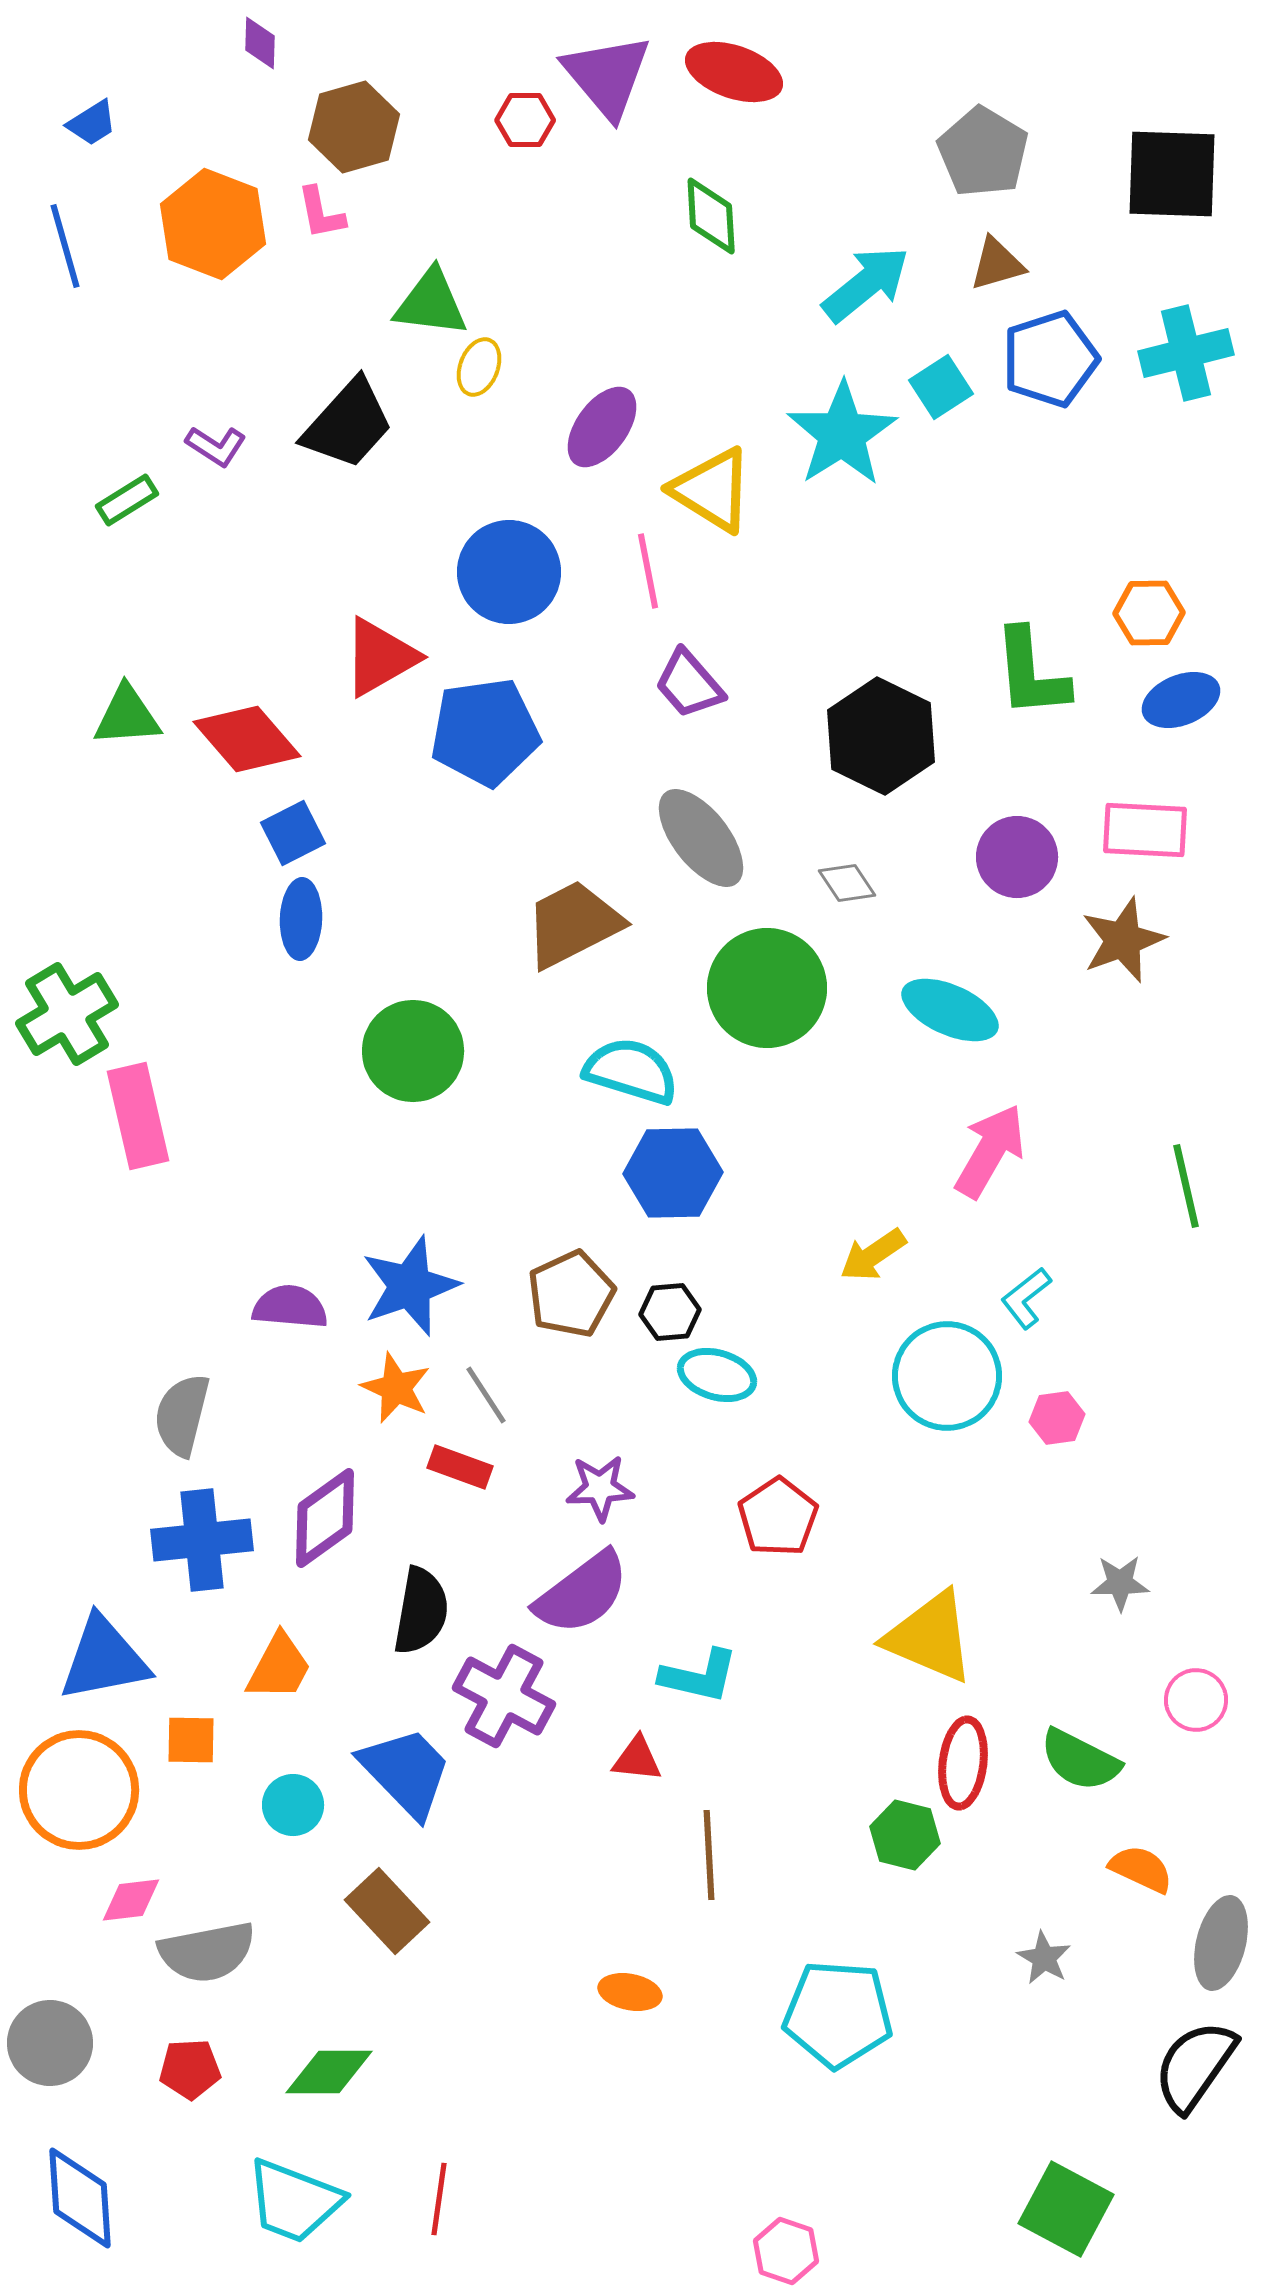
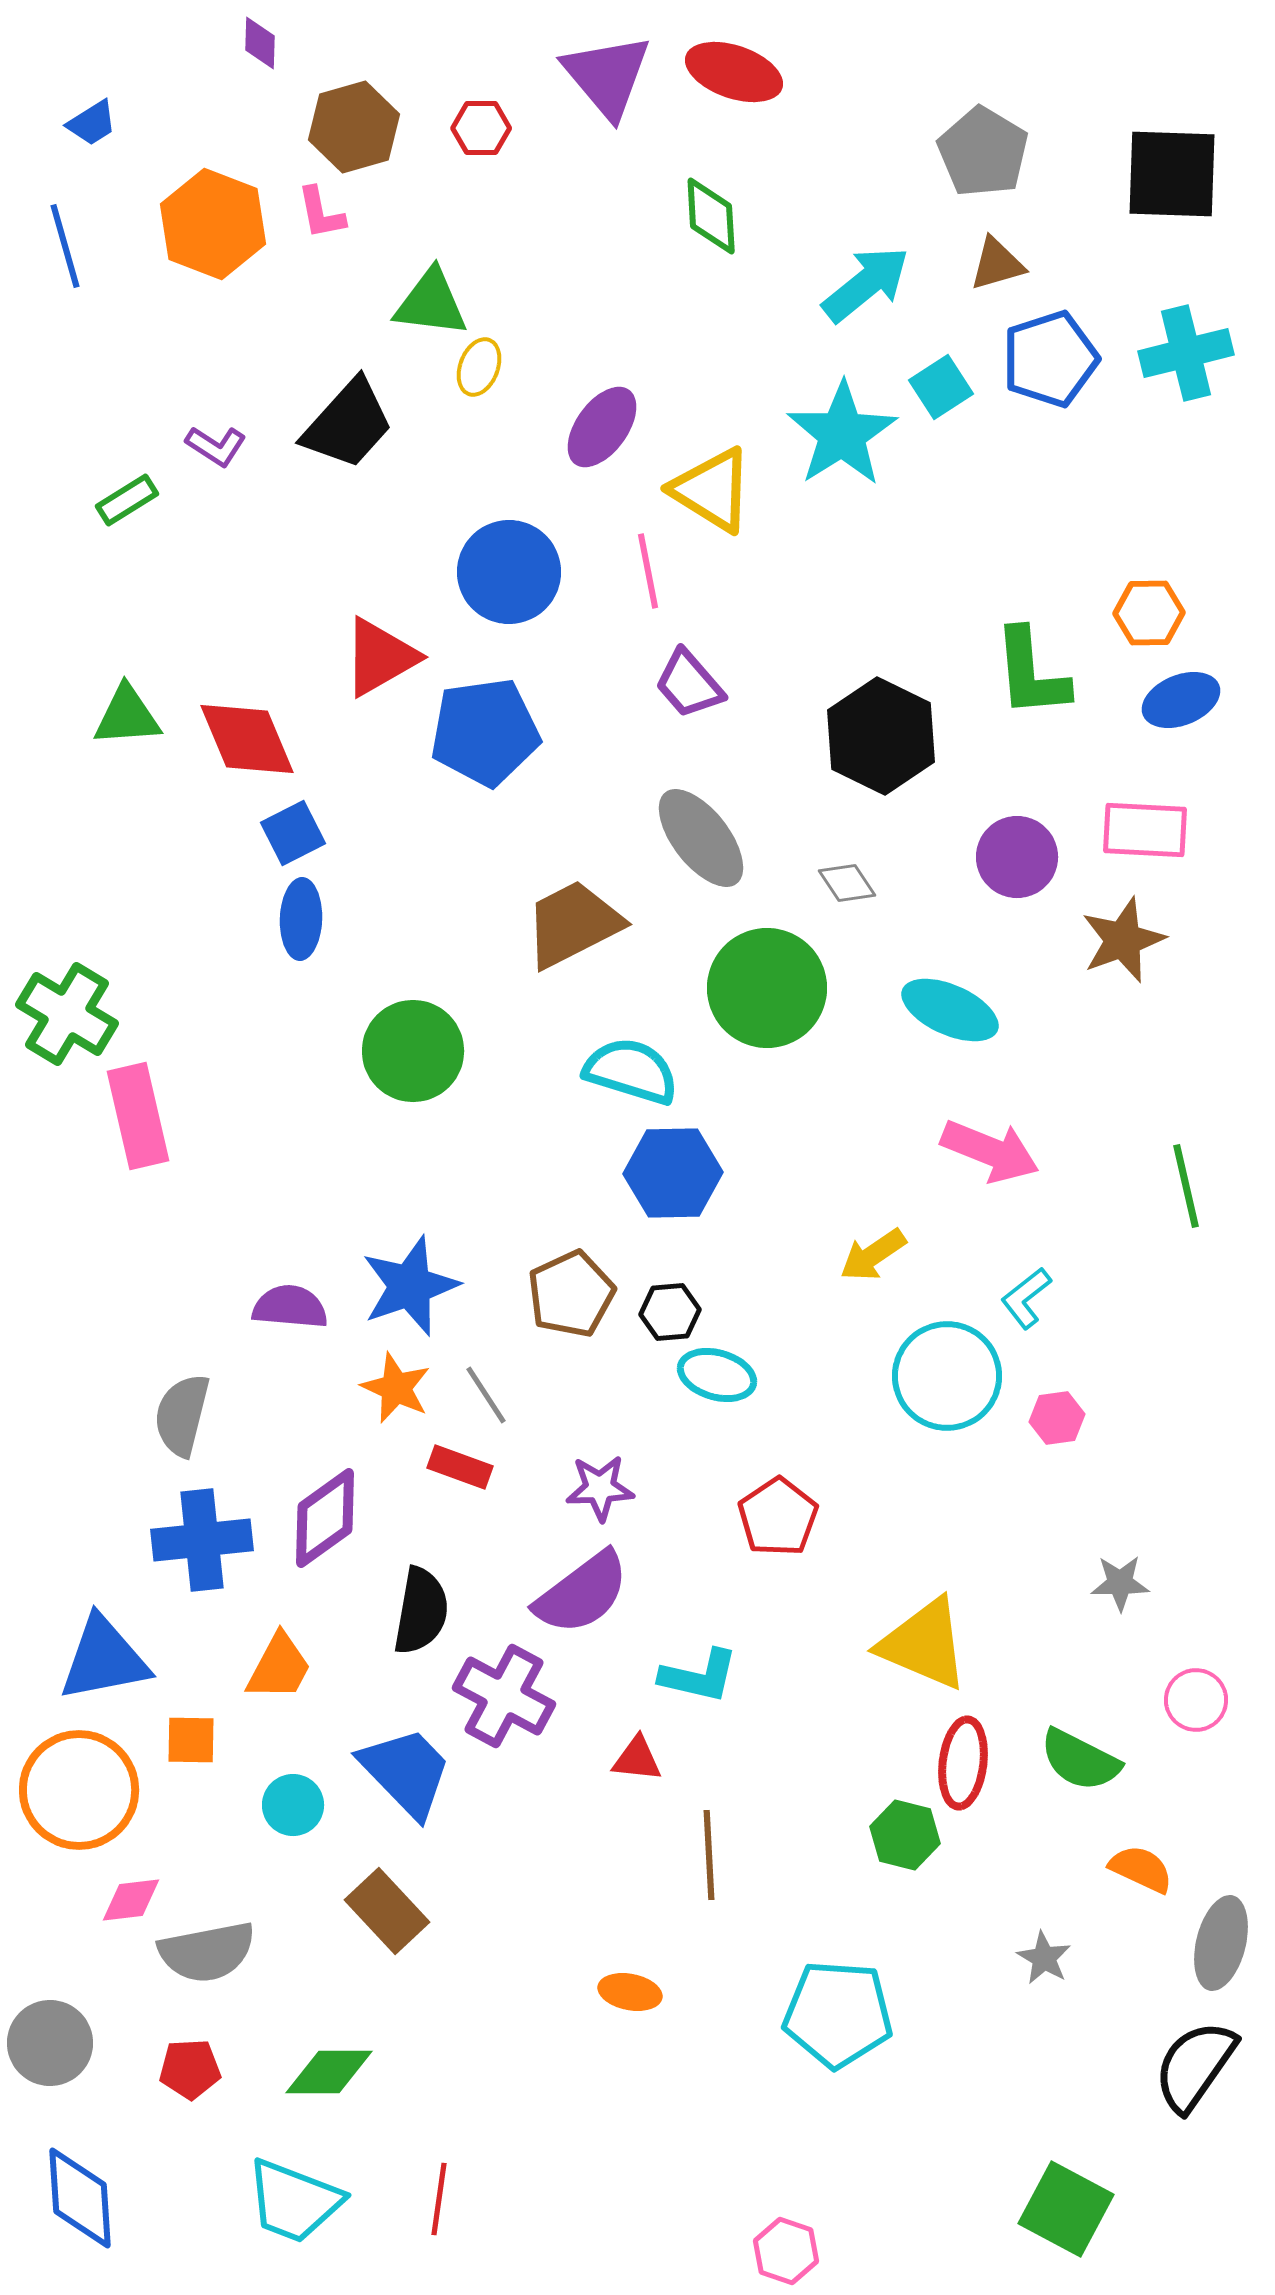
red hexagon at (525, 120): moved 44 px left, 8 px down
red diamond at (247, 739): rotated 18 degrees clockwise
green cross at (67, 1014): rotated 28 degrees counterclockwise
pink arrow at (990, 1151): rotated 82 degrees clockwise
yellow triangle at (930, 1637): moved 6 px left, 7 px down
